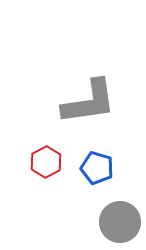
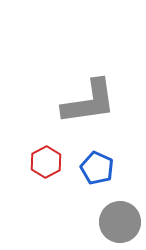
blue pentagon: rotated 8 degrees clockwise
